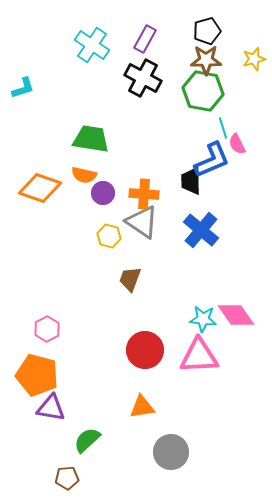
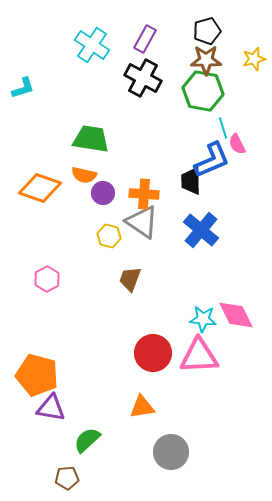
pink diamond: rotated 9 degrees clockwise
pink hexagon: moved 50 px up
red circle: moved 8 px right, 3 px down
